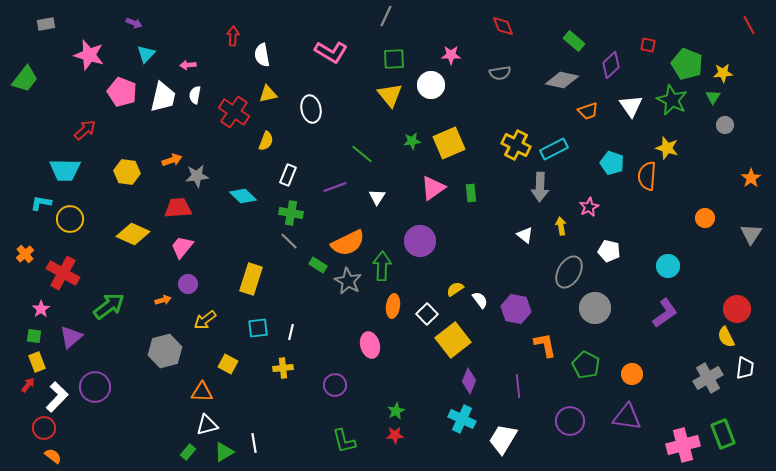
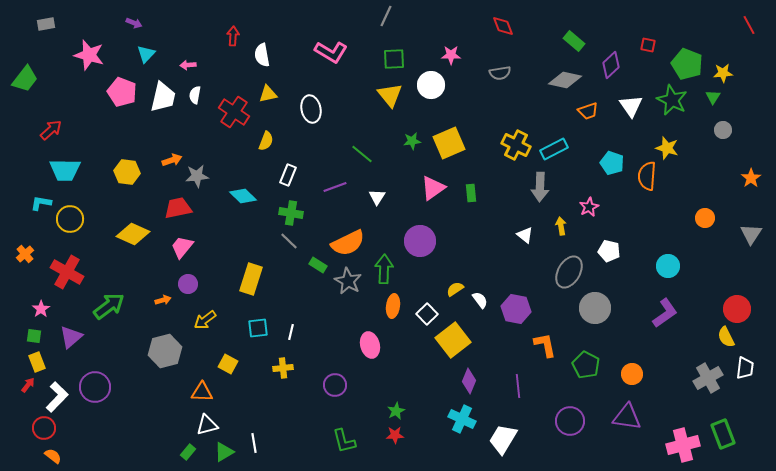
gray diamond at (562, 80): moved 3 px right
gray circle at (725, 125): moved 2 px left, 5 px down
red arrow at (85, 130): moved 34 px left
red trapezoid at (178, 208): rotated 8 degrees counterclockwise
green arrow at (382, 266): moved 2 px right, 3 px down
red cross at (63, 273): moved 4 px right, 1 px up
